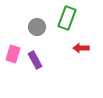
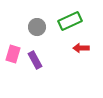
green rectangle: moved 3 px right, 3 px down; rotated 45 degrees clockwise
